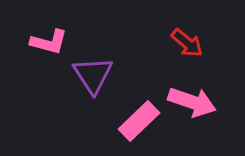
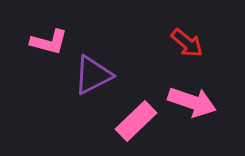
purple triangle: rotated 36 degrees clockwise
pink rectangle: moved 3 px left
